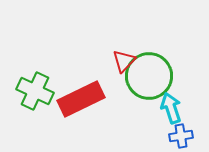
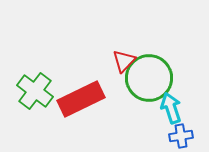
green circle: moved 2 px down
green cross: rotated 12 degrees clockwise
